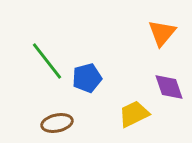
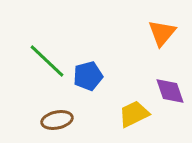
green line: rotated 9 degrees counterclockwise
blue pentagon: moved 1 px right, 2 px up
purple diamond: moved 1 px right, 4 px down
brown ellipse: moved 3 px up
